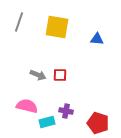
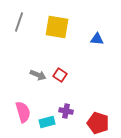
red square: rotated 32 degrees clockwise
pink semicircle: moved 4 px left, 6 px down; rotated 60 degrees clockwise
